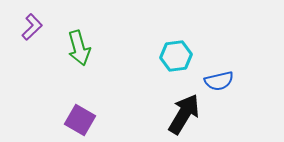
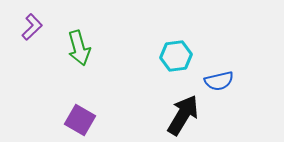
black arrow: moved 1 px left, 1 px down
